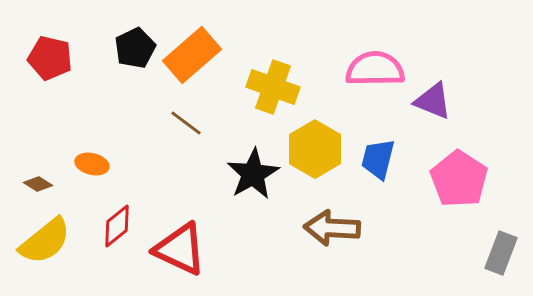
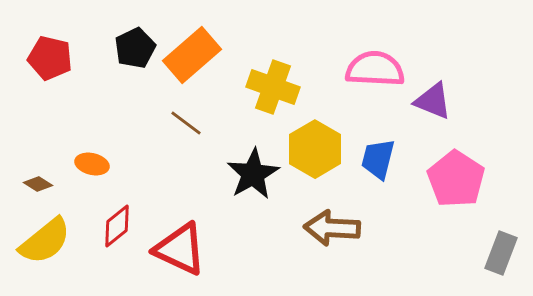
pink semicircle: rotated 4 degrees clockwise
pink pentagon: moved 3 px left
